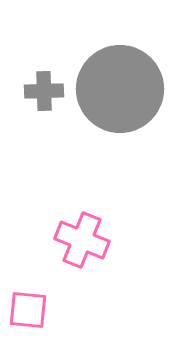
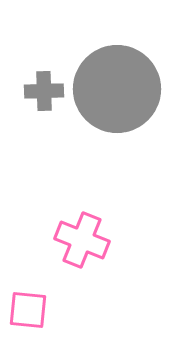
gray circle: moved 3 px left
